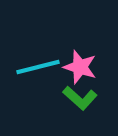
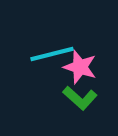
cyan line: moved 14 px right, 13 px up
